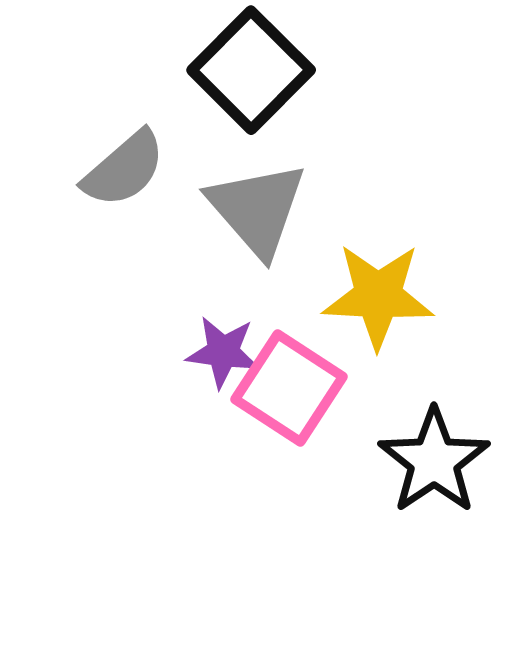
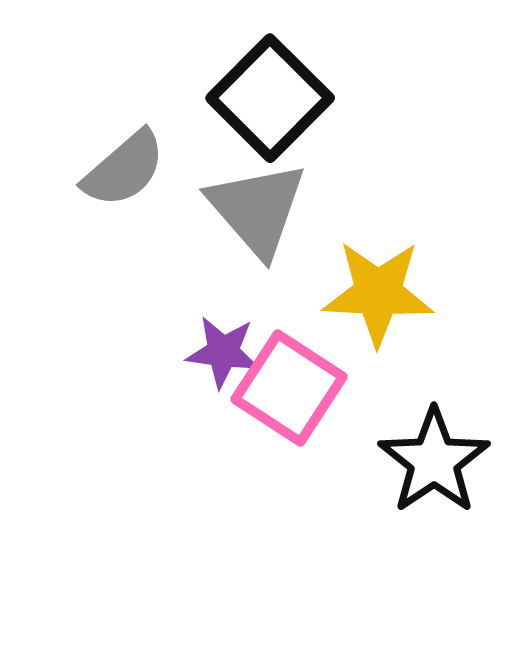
black square: moved 19 px right, 28 px down
yellow star: moved 3 px up
